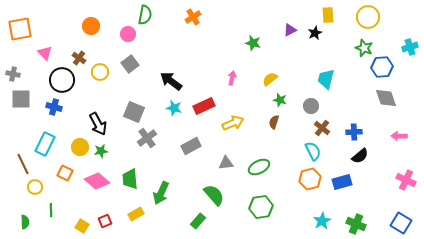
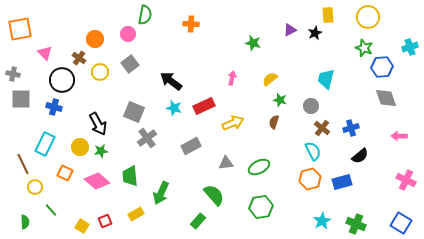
orange cross at (193, 17): moved 2 px left, 7 px down; rotated 35 degrees clockwise
orange circle at (91, 26): moved 4 px right, 13 px down
blue cross at (354, 132): moved 3 px left, 4 px up; rotated 14 degrees counterclockwise
green trapezoid at (130, 179): moved 3 px up
green line at (51, 210): rotated 40 degrees counterclockwise
